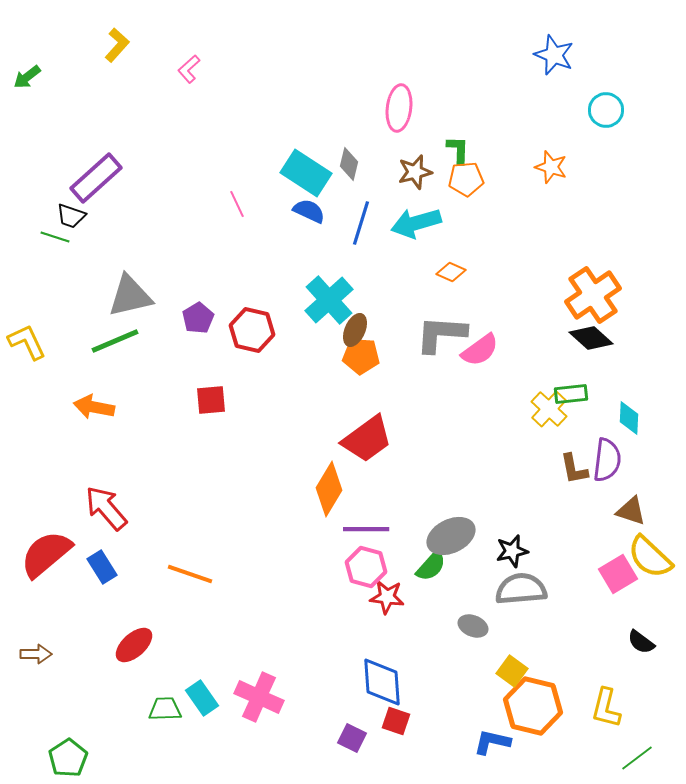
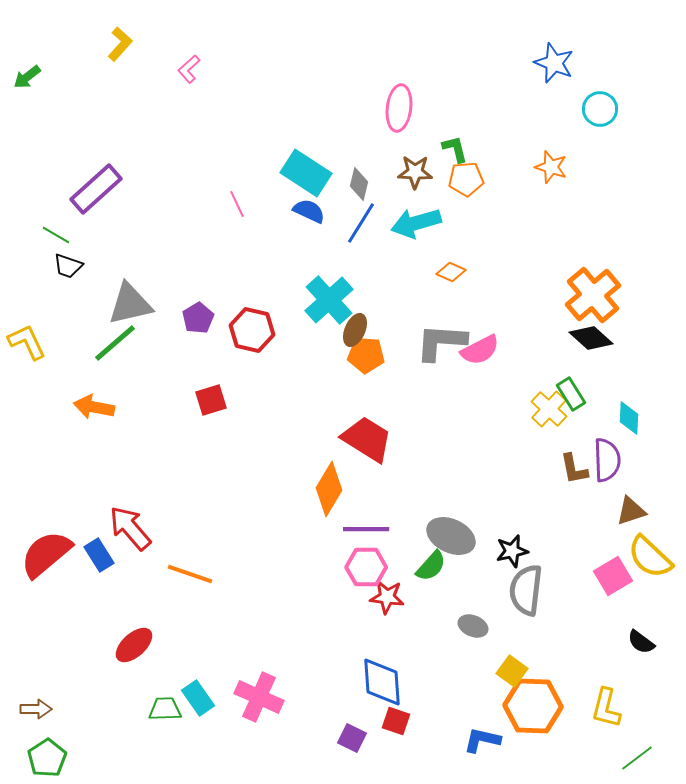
yellow L-shape at (117, 45): moved 3 px right, 1 px up
blue star at (554, 55): moved 8 px down
cyan circle at (606, 110): moved 6 px left, 1 px up
green L-shape at (458, 150): moved 3 px left, 1 px up; rotated 16 degrees counterclockwise
gray diamond at (349, 164): moved 10 px right, 20 px down
brown star at (415, 172): rotated 16 degrees clockwise
purple rectangle at (96, 178): moved 11 px down
black trapezoid at (71, 216): moved 3 px left, 50 px down
blue line at (361, 223): rotated 15 degrees clockwise
green line at (55, 237): moved 1 px right, 2 px up; rotated 12 degrees clockwise
orange cross at (593, 295): rotated 6 degrees counterclockwise
gray triangle at (130, 296): moved 8 px down
gray L-shape at (441, 334): moved 8 px down
green line at (115, 341): moved 2 px down; rotated 18 degrees counterclockwise
pink semicircle at (480, 350): rotated 9 degrees clockwise
orange pentagon at (361, 356): moved 5 px right, 1 px up
green rectangle at (571, 394): rotated 64 degrees clockwise
red square at (211, 400): rotated 12 degrees counterclockwise
red trapezoid at (367, 439): rotated 112 degrees counterclockwise
purple semicircle at (607, 460): rotated 9 degrees counterclockwise
red arrow at (106, 508): moved 24 px right, 20 px down
brown triangle at (631, 511): rotated 36 degrees counterclockwise
gray ellipse at (451, 536): rotated 51 degrees clockwise
blue rectangle at (102, 567): moved 3 px left, 12 px up
pink hexagon at (366, 567): rotated 15 degrees counterclockwise
pink square at (618, 574): moved 5 px left, 2 px down
gray semicircle at (521, 589): moved 5 px right, 1 px down; rotated 78 degrees counterclockwise
brown arrow at (36, 654): moved 55 px down
cyan rectangle at (202, 698): moved 4 px left
orange hexagon at (533, 706): rotated 12 degrees counterclockwise
blue L-shape at (492, 742): moved 10 px left, 2 px up
green pentagon at (68, 758): moved 21 px left
